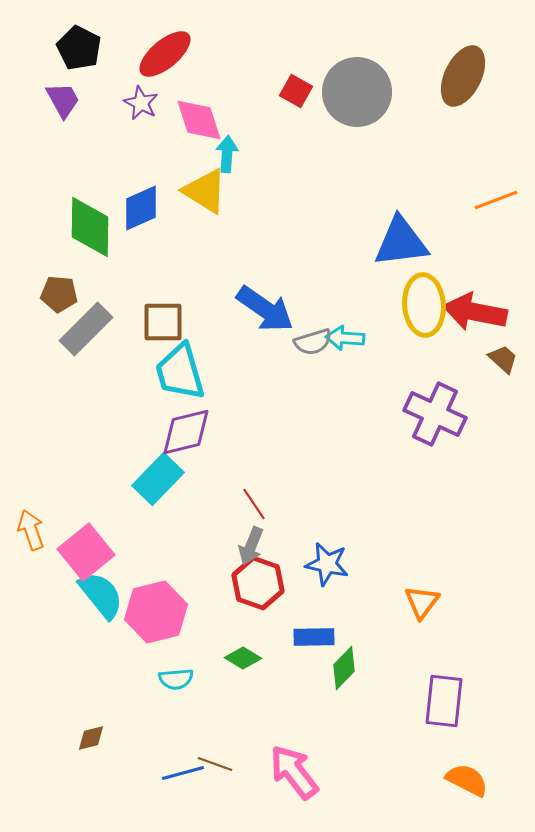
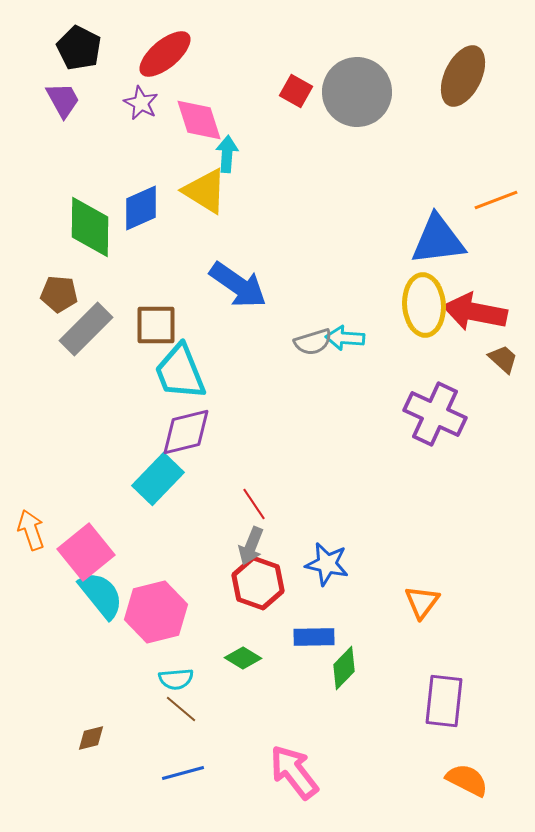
blue triangle at (401, 242): moved 37 px right, 2 px up
blue arrow at (265, 309): moved 27 px left, 24 px up
brown square at (163, 322): moved 7 px left, 3 px down
cyan trapezoid at (180, 372): rotated 6 degrees counterclockwise
brown line at (215, 764): moved 34 px left, 55 px up; rotated 20 degrees clockwise
